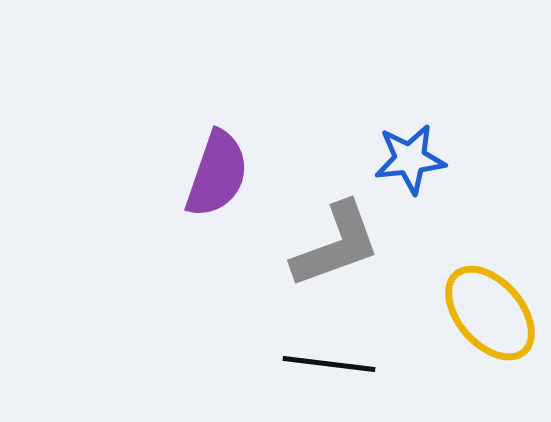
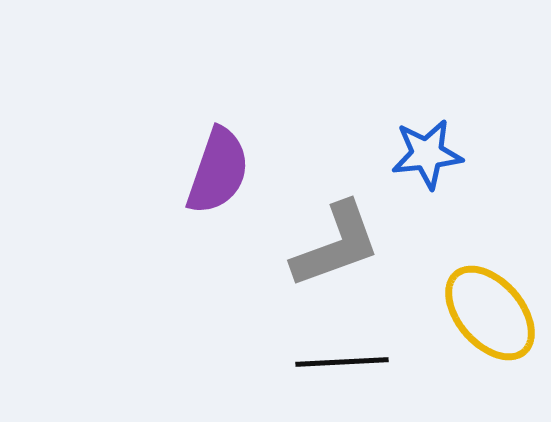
blue star: moved 17 px right, 5 px up
purple semicircle: moved 1 px right, 3 px up
black line: moved 13 px right, 2 px up; rotated 10 degrees counterclockwise
